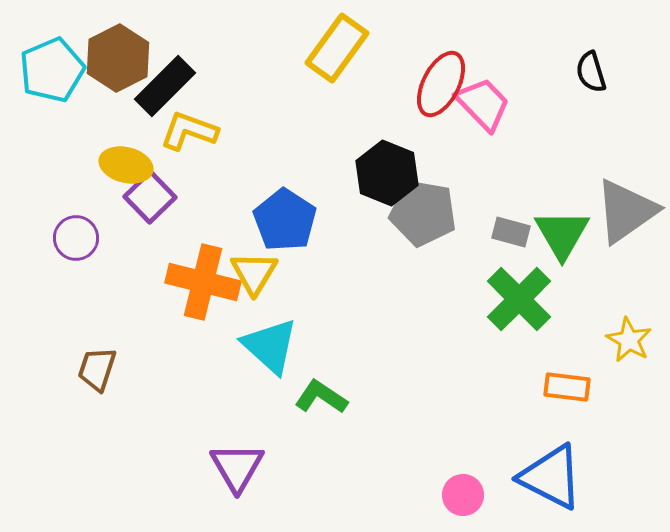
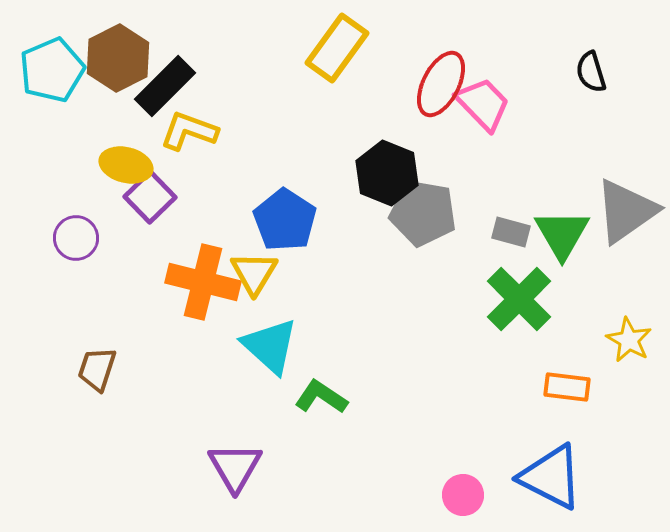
purple triangle: moved 2 px left
